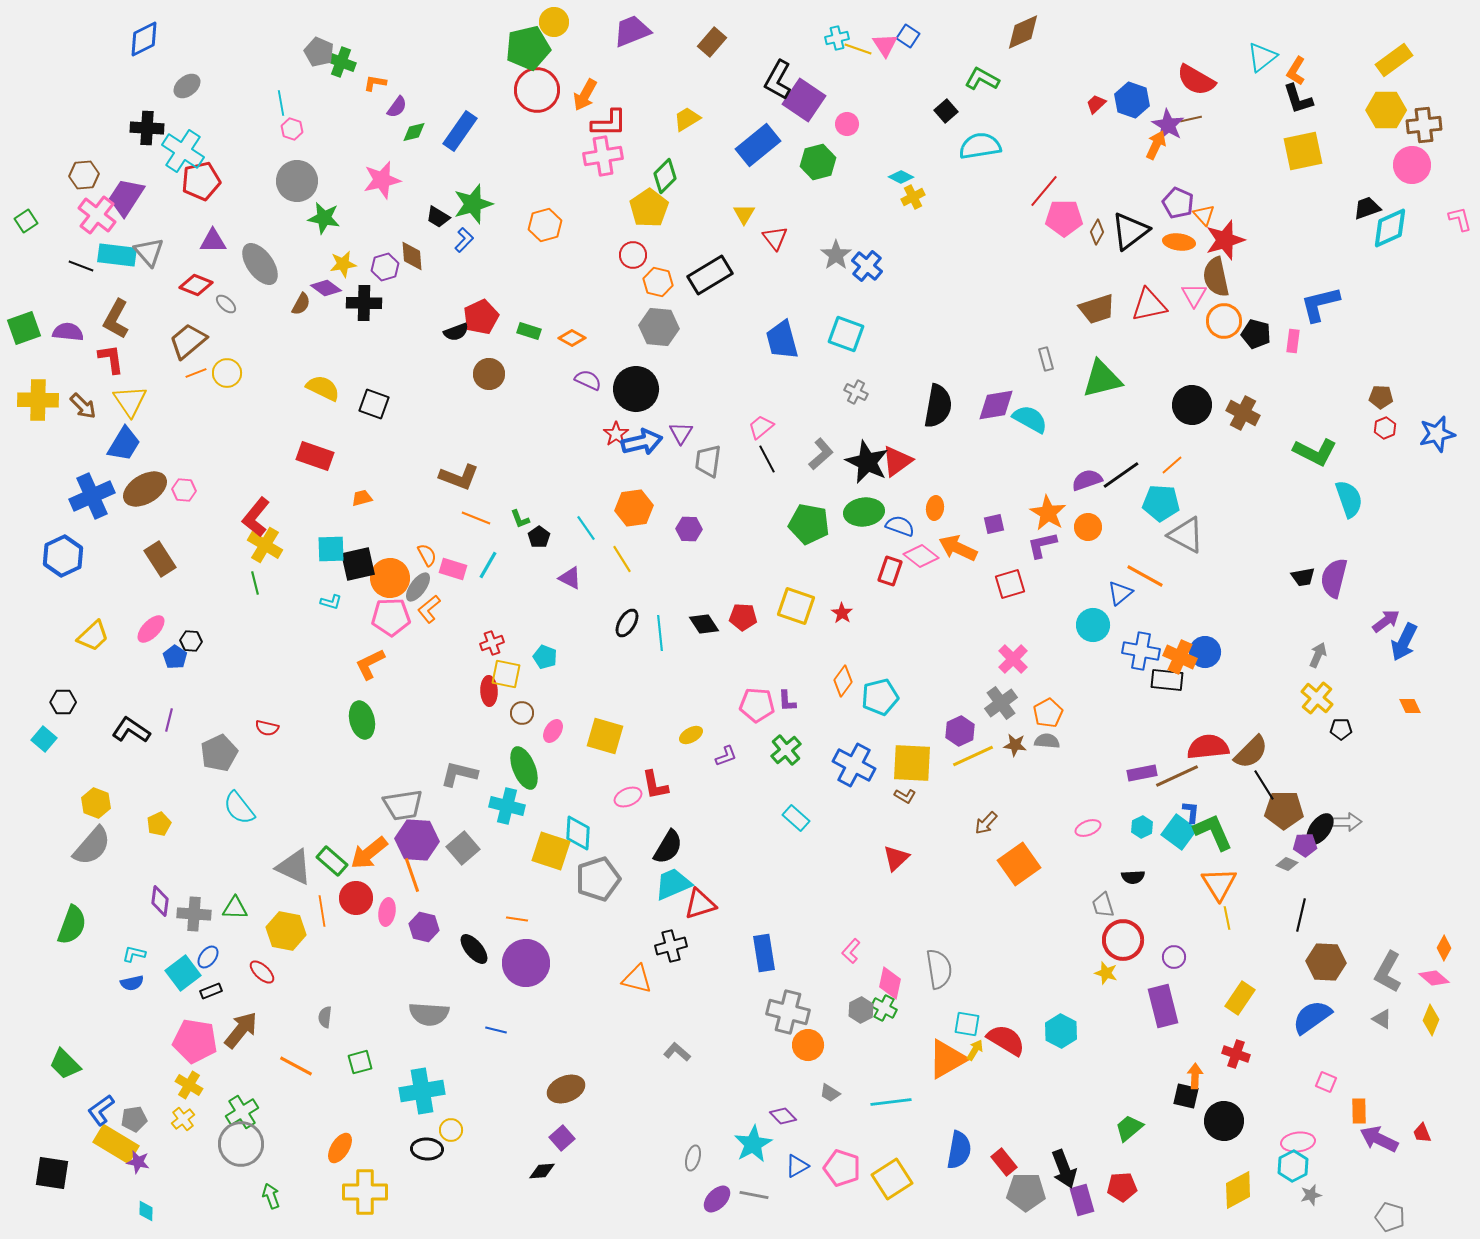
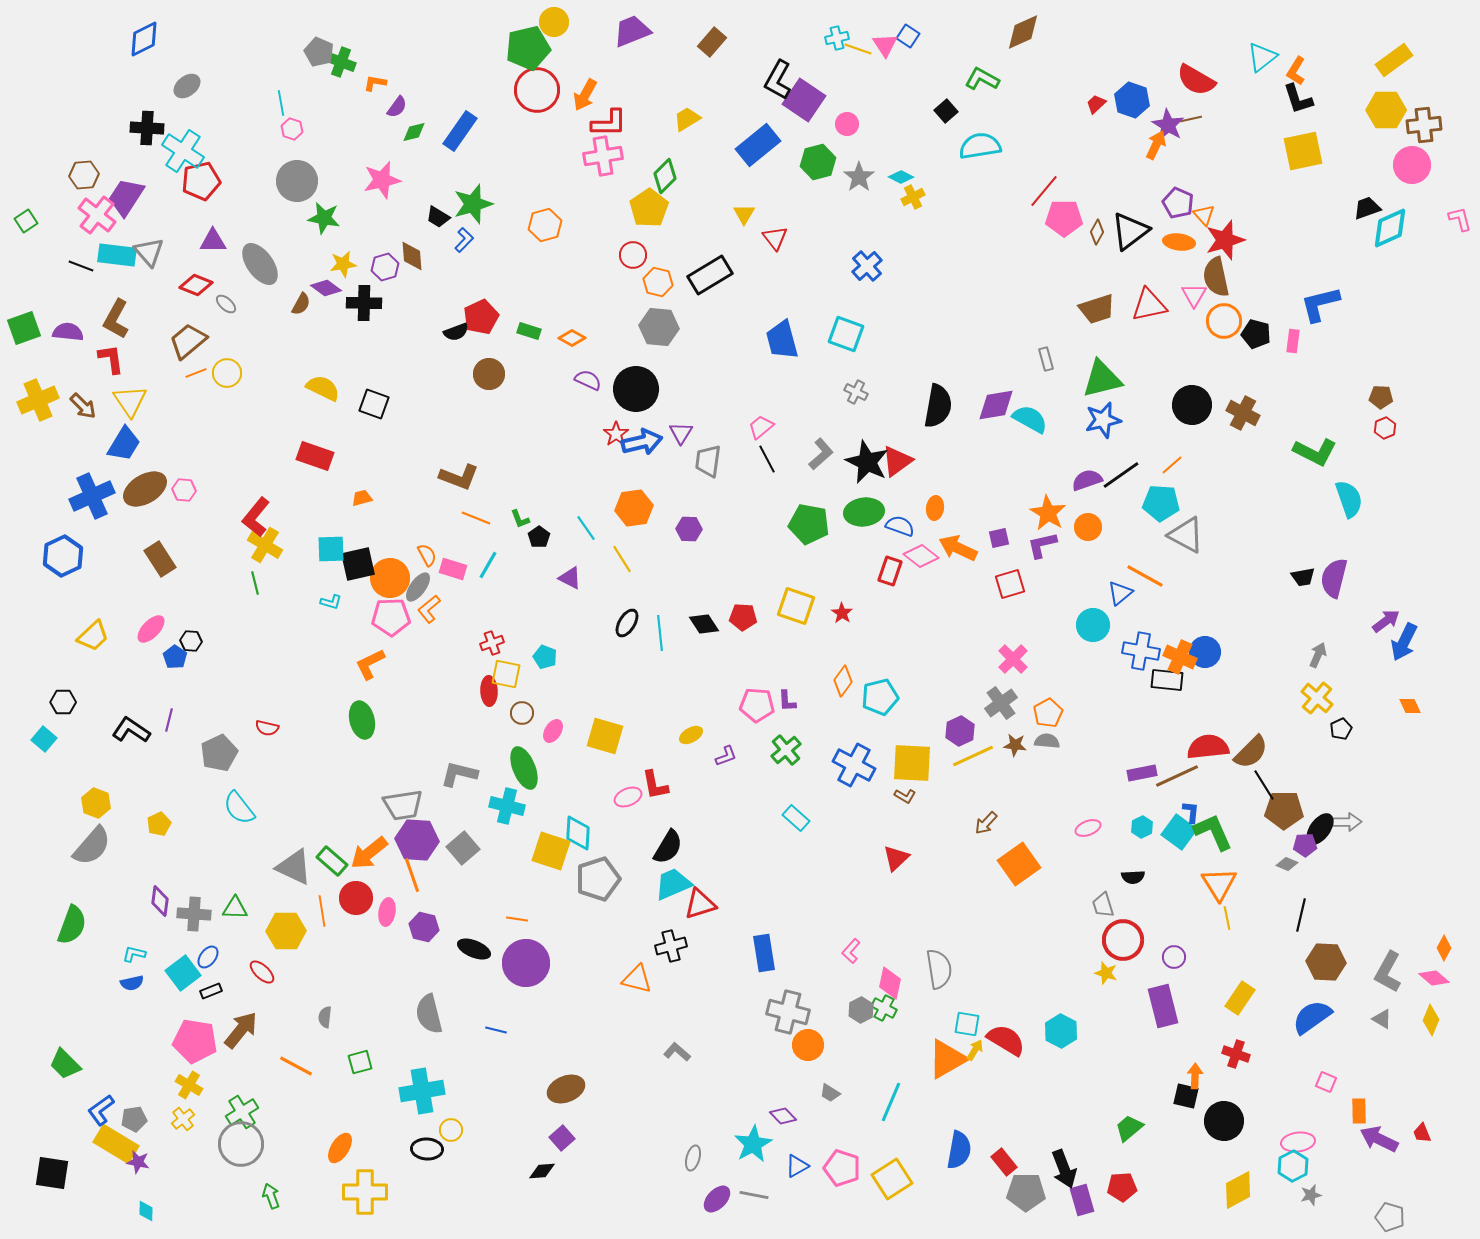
gray star at (836, 255): moved 23 px right, 78 px up
blue cross at (867, 266): rotated 8 degrees clockwise
yellow cross at (38, 400): rotated 24 degrees counterclockwise
blue star at (1437, 434): moved 334 px left, 14 px up
purple square at (994, 524): moved 5 px right, 14 px down
black pentagon at (1341, 729): rotated 25 degrees counterclockwise
yellow hexagon at (286, 931): rotated 12 degrees counterclockwise
black ellipse at (474, 949): rotated 28 degrees counterclockwise
gray semicircle at (429, 1014): rotated 72 degrees clockwise
cyan line at (891, 1102): rotated 60 degrees counterclockwise
